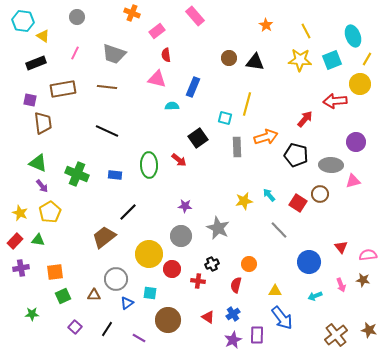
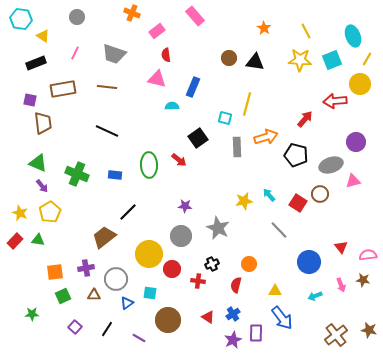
cyan hexagon at (23, 21): moved 2 px left, 2 px up
orange star at (266, 25): moved 2 px left, 3 px down
gray ellipse at (331, 165): rotated 20 degrees counterclockwise
purple cross at (21, 268): moved 65 px right
purple rectangle at (257, 335): moved 1 px left, 2 px up
